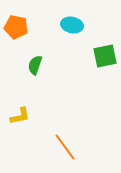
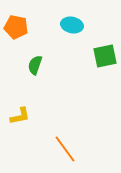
orange line: moved 2 px down
